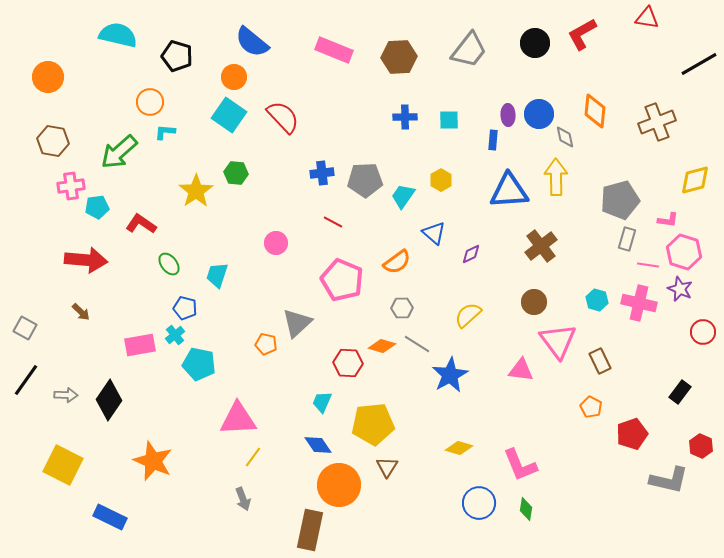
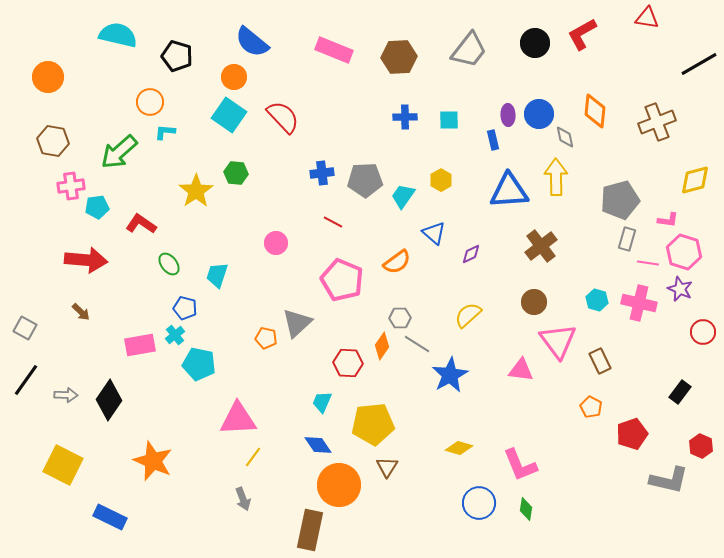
blue rectangle at (493, 140): rotated 18 degrees counterclockwise
pink line at (648, 265): moved 2 px up
gray hexagon at (402, 308): moved 2 px left, 10 px down
orange pentagon at (266, 344): moved 6 px up
orange diamond at (382, 346): rotated 72 degrees counterclockwise
